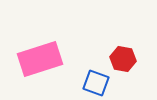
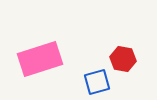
blue square: moved 1 px right, 1 px up; rotated 36 degrees counterclockwise
